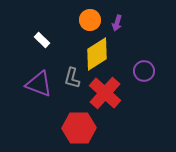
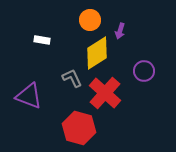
purple arrow: moved 3 px right, 8 px down
white rectangle: rotated 35 degrees counterclockwise
yellow diamond: moved 1 px up
gray L-shape: rotated 140 degrees clockwise
purple triangle: moved 10 px left, 12 px down
red hexagon: rotated 16 degrees clockwise
